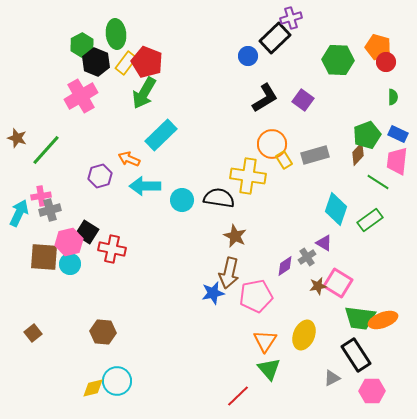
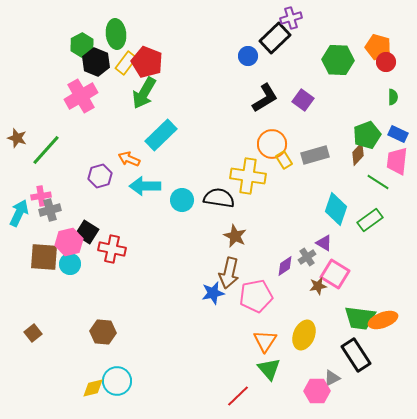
pink square at (338, 283): moved 3 px left, 9 px up
pink hexagon at (372, 391): moved 55 px left
